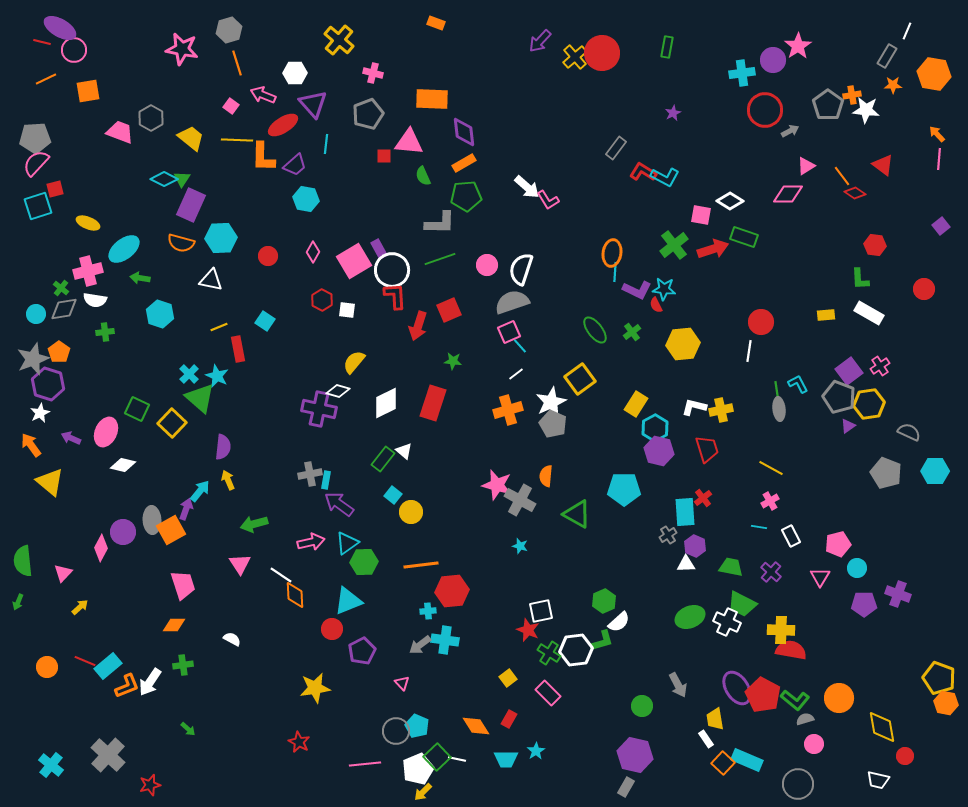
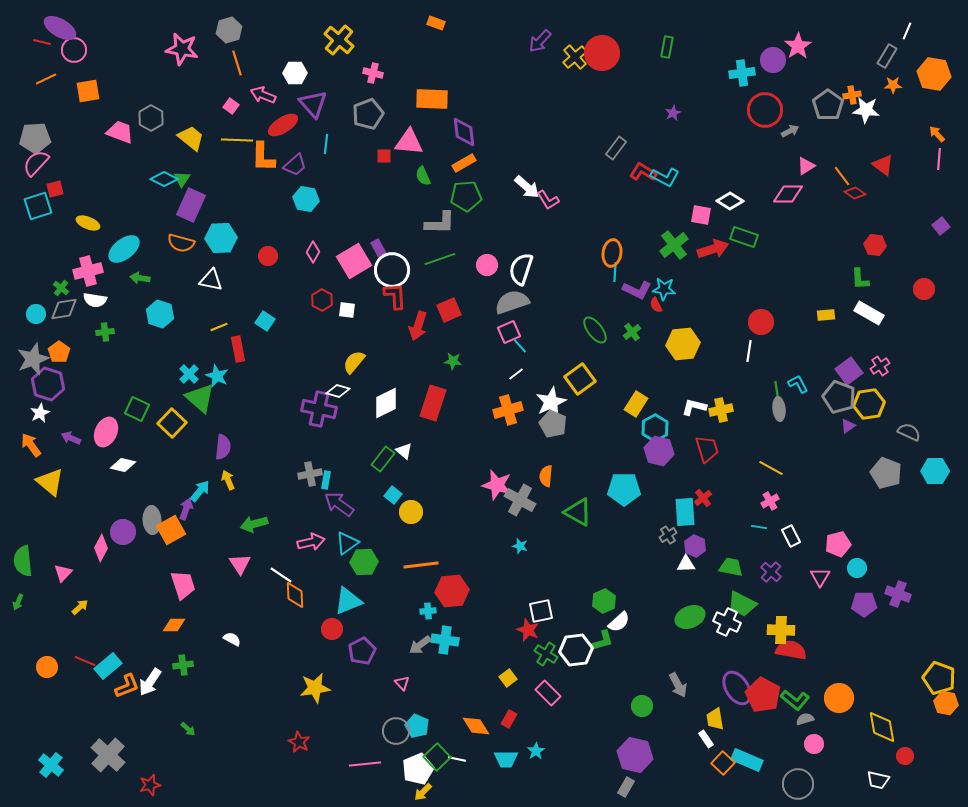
green triangle at (577, 514): moved 1 px right, 2 px up
green cross at (549, 653): moved 3 px left, 1 px down
